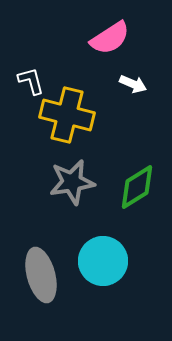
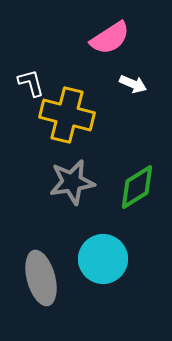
white L-shape: moved 2 px down
cyan circle: moved 2 px up
gray ellipse: moved 3 px down
